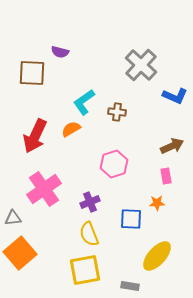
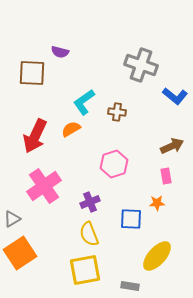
gray cross: rotated 24 degrees counterclockwise
blue L-shape: rotated 15 degrees clockwise
pink cross: moved 3 px up
gray triangle: moved 1 px left, 1 px down; rotated 24 degrees counterclockwise
orange square: rotated 8 degrees clockwise
